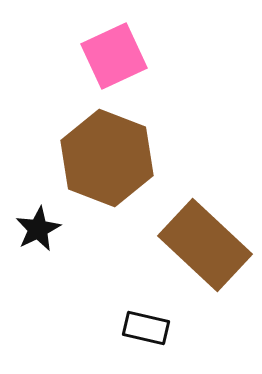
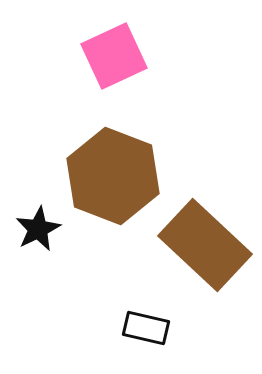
brown hexagon: moved 6 px right, 18 px down
